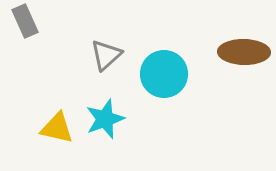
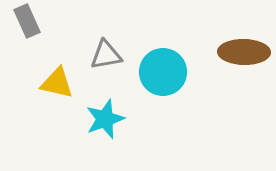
gray rectangle: moved 2 px right
gray triangle: rotated 32 degrees clockwise
cyan circle: moved 1 px left, 2 px up
yellow triangle: moved 45 px up
